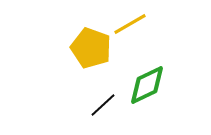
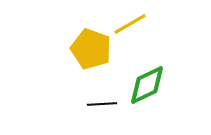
yellow pentagon: moved 1 px down
black line: moved 1 px left, 1 px up; rotated 40 degrees clockwise
